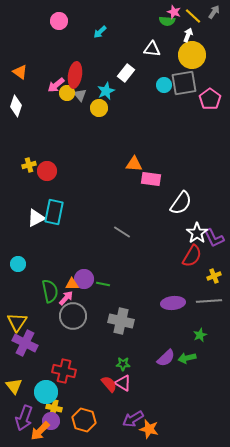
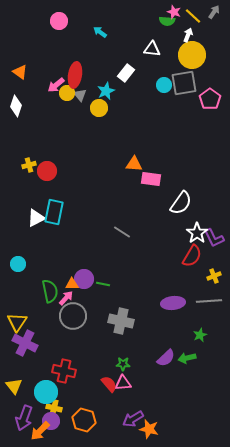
cyan arrow at (100, 32): rotated 80 degrees clockwise
pink triangle at (123, 383): rotated 36 degrees counterclockwise
